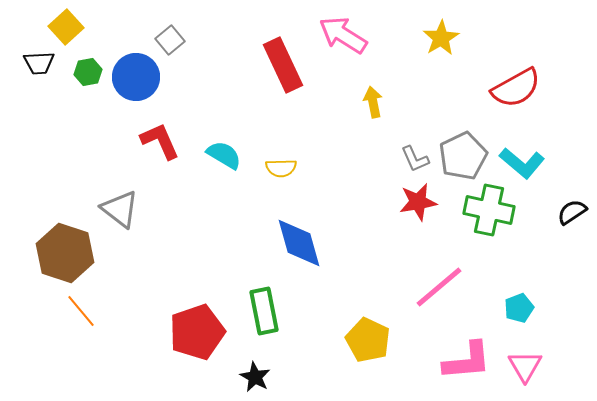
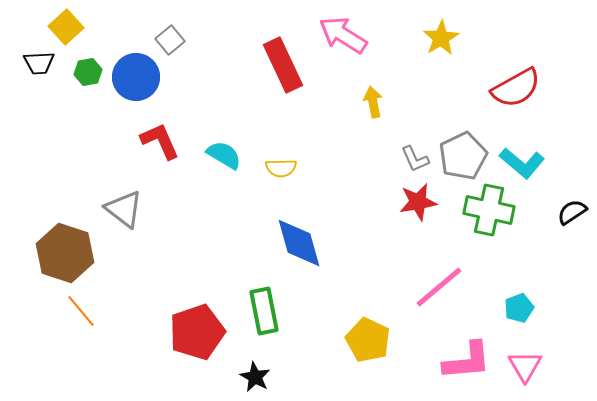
gray triangle: moved 4 px right
